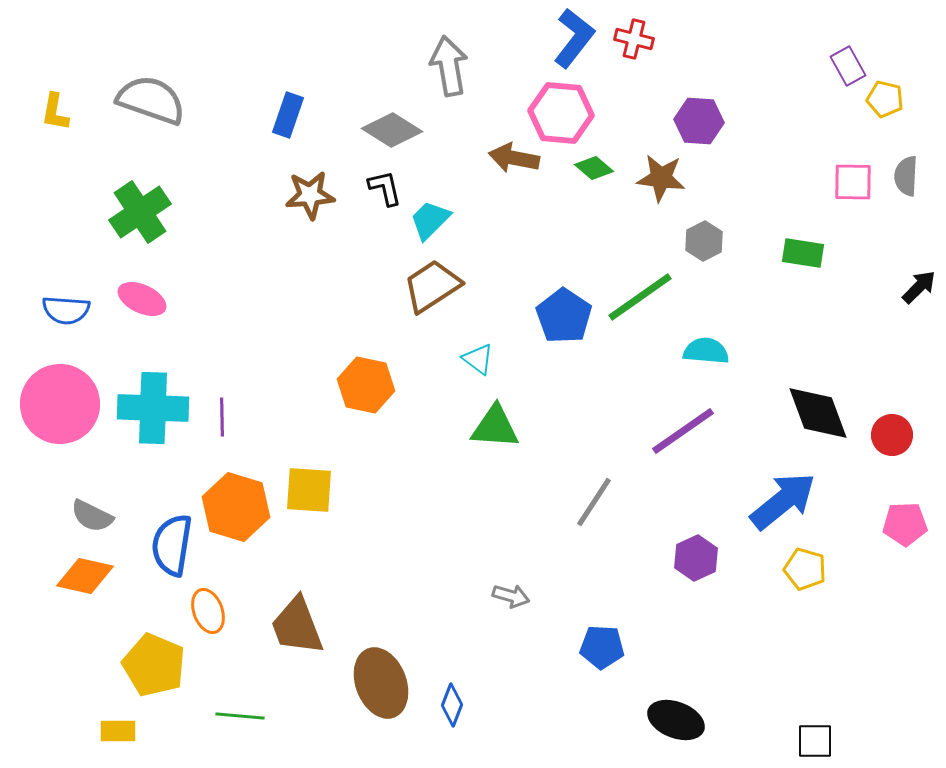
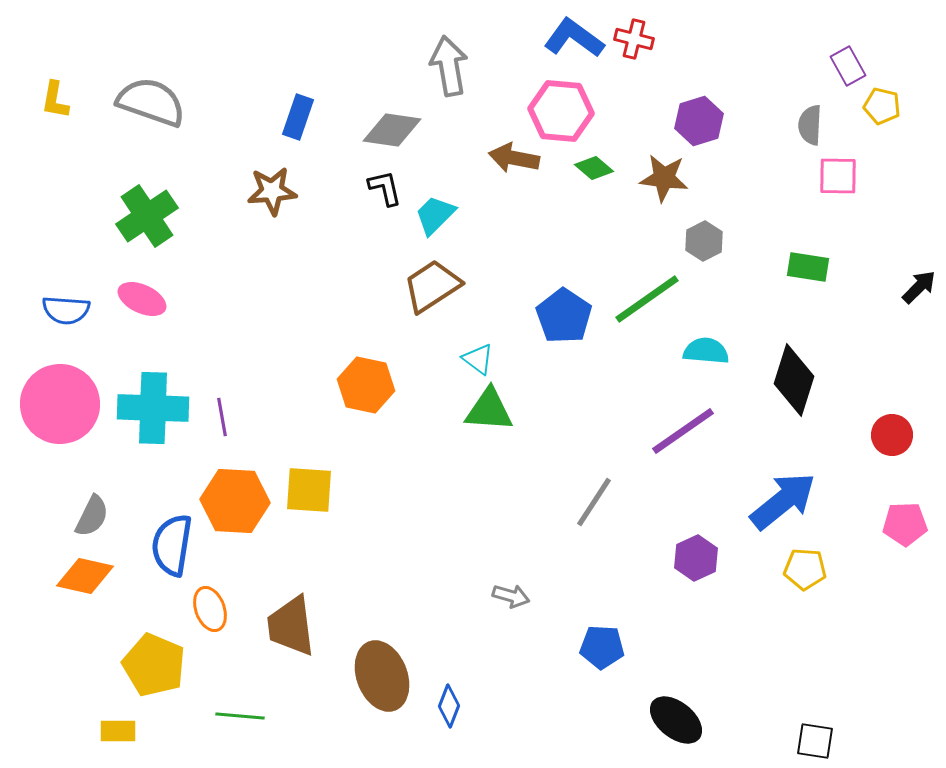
blue L-shape at (574, 38): rotated 92 degrees counterclockwise
yellow pentagon at (885, 99): moved 3 px left, 7 px down
gray semicircle at (151, 100): moved 2 px down
yellow L-shape at (55, 112): moved 12 px up
pink hexagon at (561, 113): moved 2 px up
blue rectangle at (288, 115): moved 10 px right, 2 px down
purple hexagon at (699, 121): rotated 21 degrees counterclockwise
gray diamond at (392, 130): rotated 24 degrees counterclockwise
gray semicircle at (906, 176): moved 96 px left, 51 px up
brown star at (661, 178): moved 3 px right
pink square at (853, 182): moved 15 px left, 6 px up
brown star at (310, 195): moved 38 px left, 4 px up
green cross at (140, 212): moved 7 px right, 4 px down
cyan trapezoid at (430, 220): moved 5 px right, 5 px up
green rectangle at (803, 253): moved 5 px right, 14 px down
green line at (640, 297): moved 7 px right, 2 px down
black diamond at (818, 413): moved 24 px left, 33 px up; rotated 38 degrees clockwise
purple line at (222, 417): rotated 9 degrees counterclockwise
green triangle at (495, 427): moved 6 px left, 17 px up
orange hexagon at (236, 507): moved 1 px left, 6 px up; rotated 14 degrees counterclockwise
gray semicircle at (92, 516): rotated 90 degrees counterclockwise
yellow pentagon at (805, 569): rotated 12 degrees counterclockwise
orange ellipse at (208, 611): moved 2 px right, 2 px up
brown trapezoid at (297, 626): moved 6 px left; rotated 14 degrees clockwise
brown ellipse at (381, 683): moved 1 px right, 7 px up
blue diamond at (452, 705): moved 3 px left, 1 px down
black ellipse at (676, 720): rotated 18 degrees clockwise
black square at (815, 741): rotated 9 degrees clockwise
